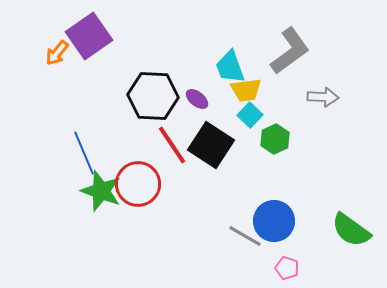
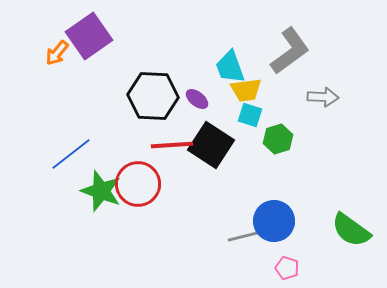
cyan square: rotated 25 degrees counterclockwise
green hexagon: moved 3 px right; rotated 8 degrees clockwise
red line: rotated 60 degrees counterclockwise
blue line: moved 13 px left, 1 px down; rotated 75 degrees clockwise
gray line: rotated 44 degrees counterclockwise
